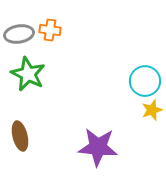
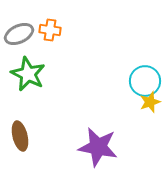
gray ellipse: rotated 16 degrees counterclockwise
yellow star: moved 2 px left, 8 px up
purple star: rotated 6 degrees clockwise
